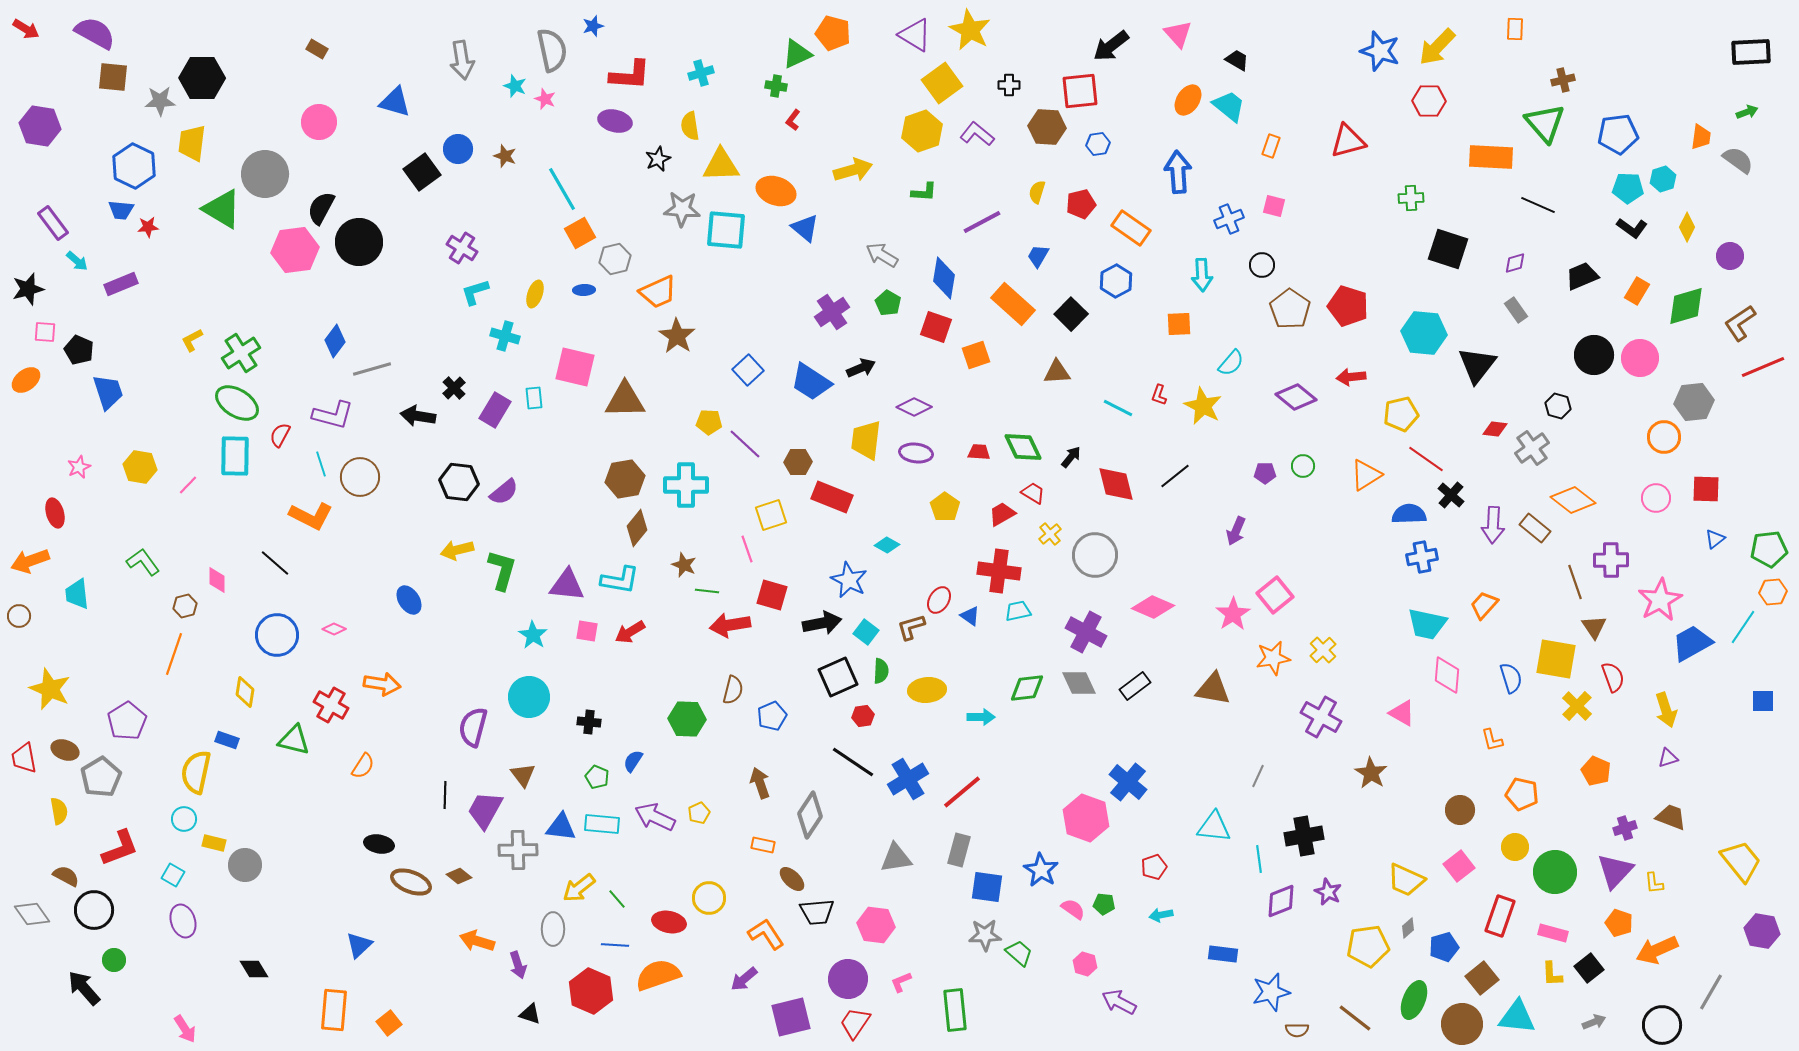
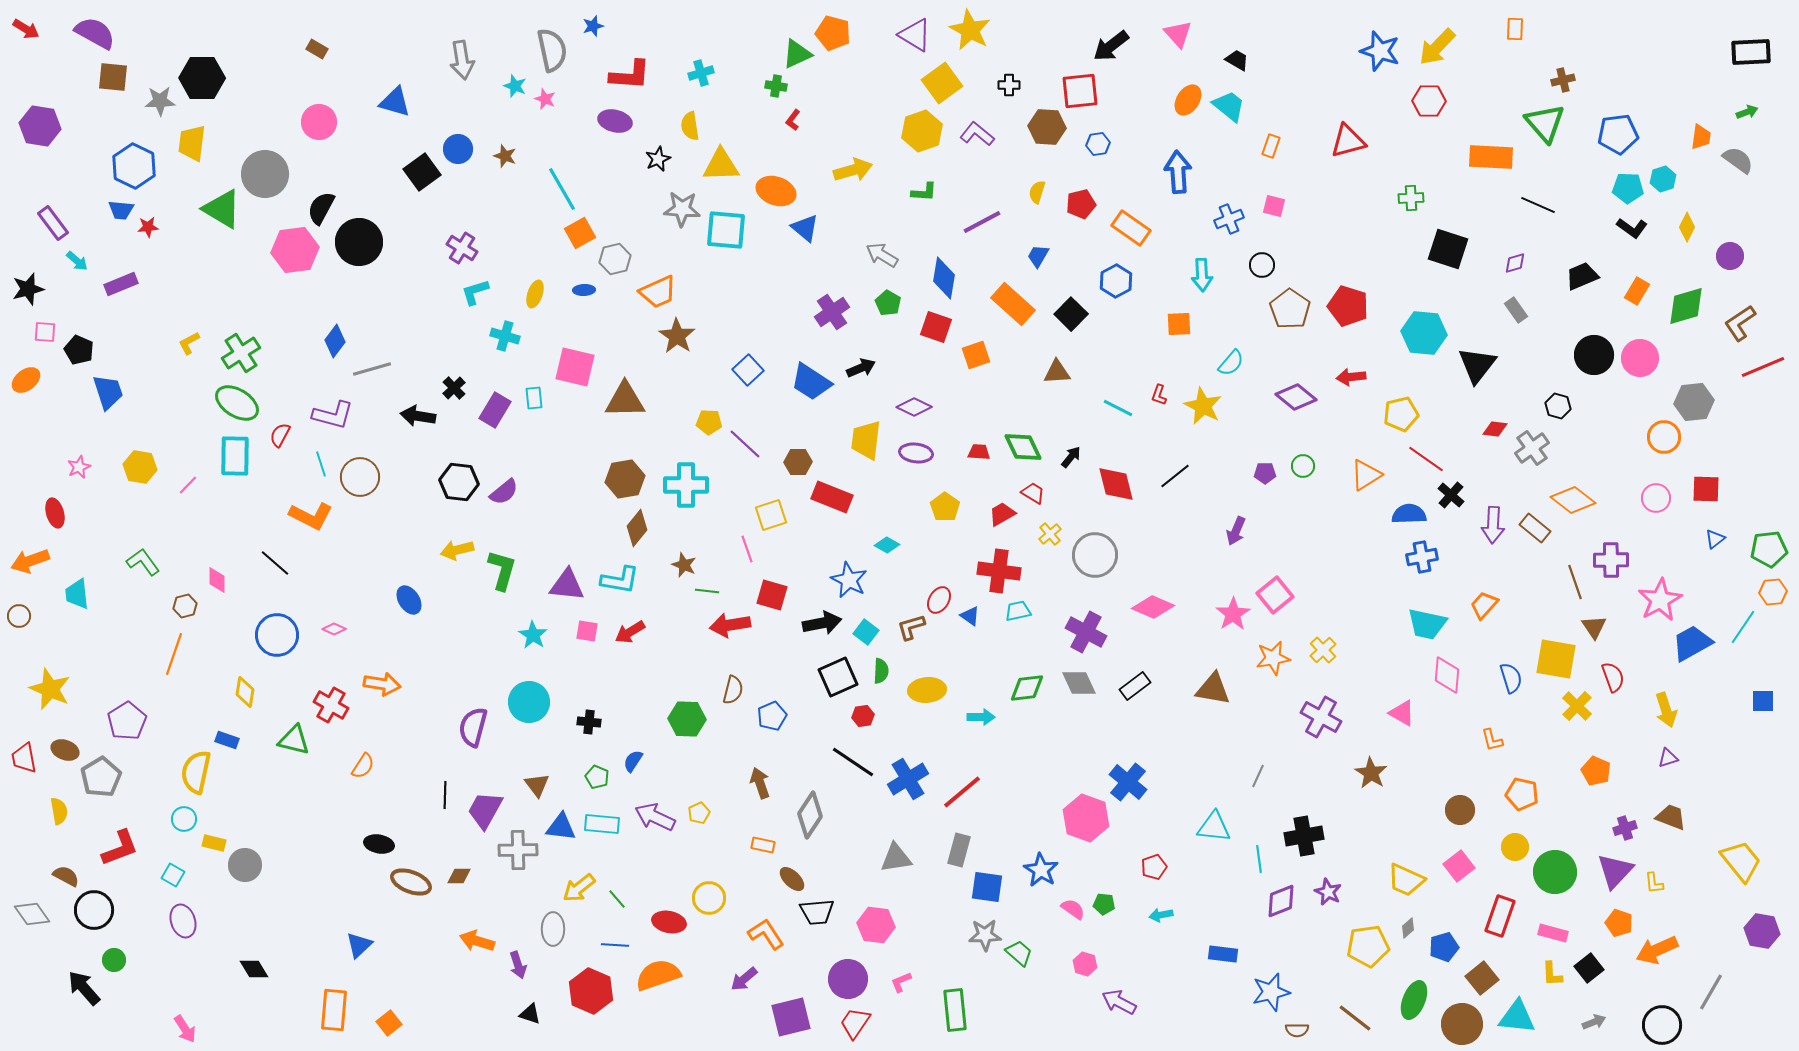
yellow L-shape at (192, 340): moved 3 px left, 3 px down
cyan circle at (529, 697): moved 5 px down
brown triangle at (523, 775): moved 14 px right, 10 px down
brown diamond at (459, 876): rotated 40 degrees counterclockwise
